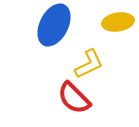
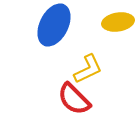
yellow L-shape: moved 1 px left, 5 px down
red semicircle: moved 1 px down
